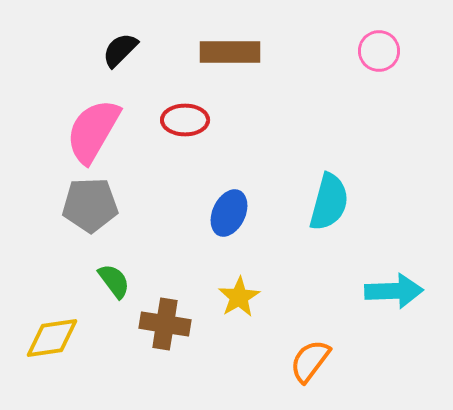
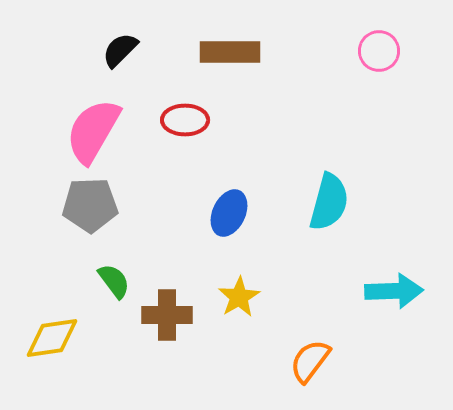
brown cross: moved 2 px right, 9 px up; rotated 9 degrees counterclockwise
